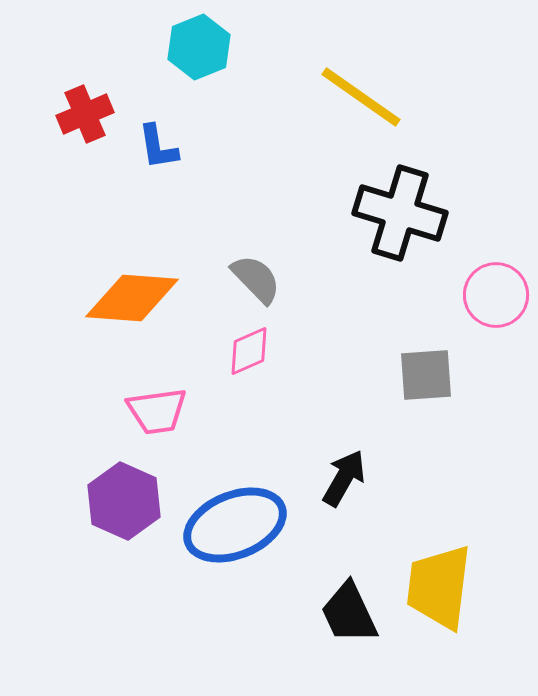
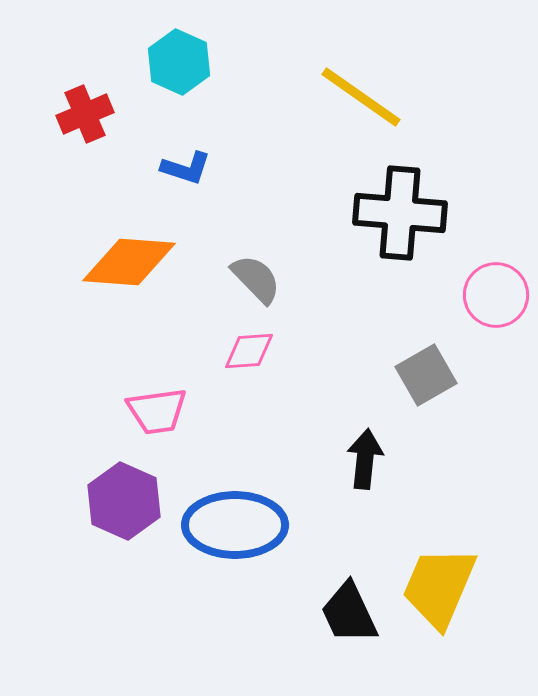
cyan hexagon: moved 20 px left, 15 px down; rotated 14 degrees counterclockwise
blue L-shape: moved 28 px right, 21 px down; rotated 63 degrees counterclockwise
black cross: rotated 12 degrees counterclockwise
orange diamond: moved 3 px left, 36 px up
pink diamond: rotated 20 degrees clockwise
gray square: rotated 26 degrees counterclockwise
black arrow: moved 21 px right, 19 px up; rotated 24 degrees counterclockwise
blue ellipse: rotated 22 degrees clockwise
yellow trapezoid: rotated 16 degrees clockwise
